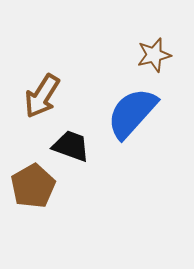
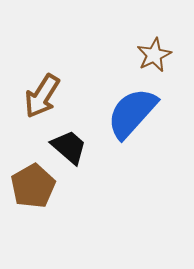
brown star: rotated 12 degrees counterclockwise
black trapezoid: moved 2 px left, 1 px down; rotated 21 degrees clockwise
